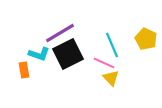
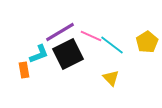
purple line: moved 1 px up
yellow pentagon: moved 1 px right, 3 px down; rotated 15 degrees clockwise
cyan line: rotated 30 degrees counterclockwise
cyan L-shape: rotated 40 degrees counterclockwise
pink line: moved 13 px left, 27 px up
